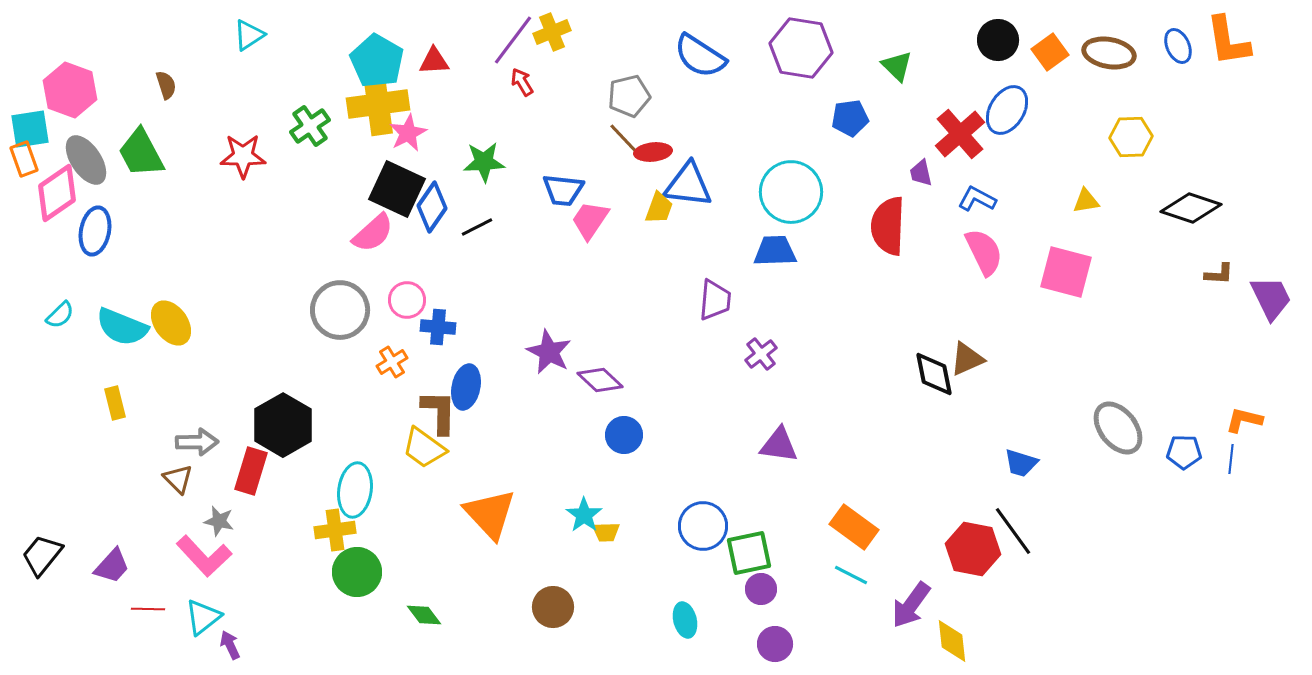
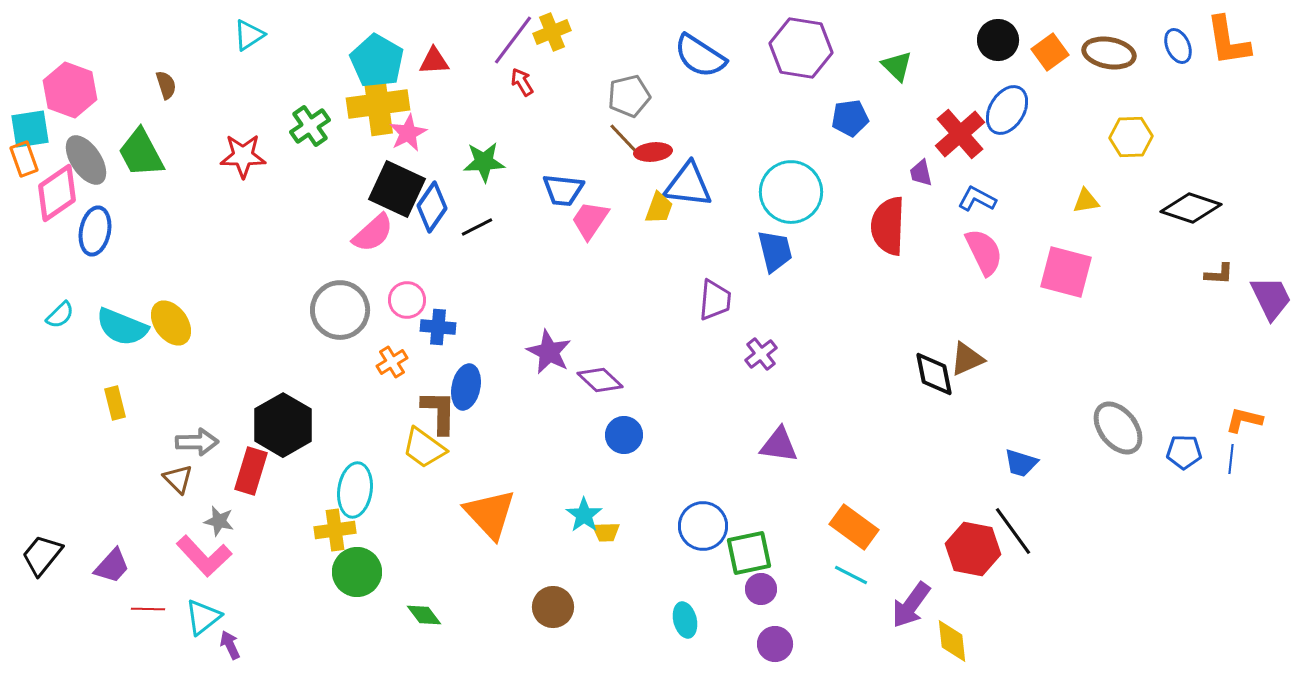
blue trapezoid at (775, 251): rotated 78 degrees clockwise
